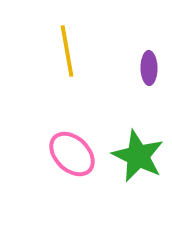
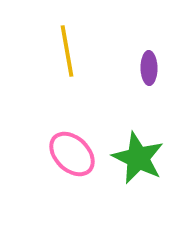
green star: moved 2 px down
